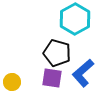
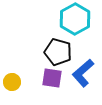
black pentagon: moved 1 px right, 1 px up
